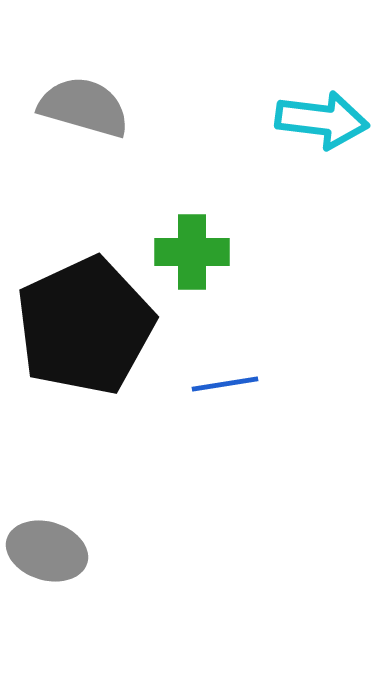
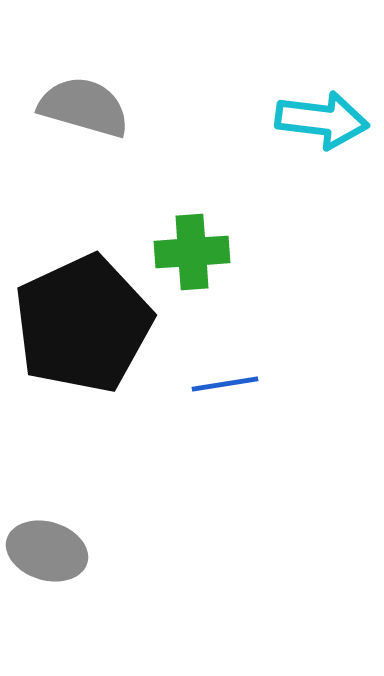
green cross: rotated 4 degrees counterclockwise
black pentagon: moved 2 px left, 2 px up
